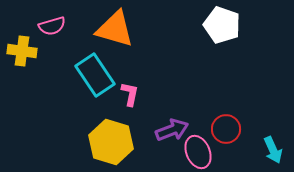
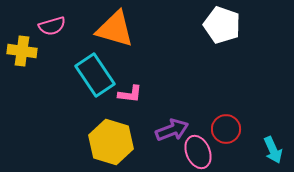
pink L-shape: rotated 85 degrees clockwise
